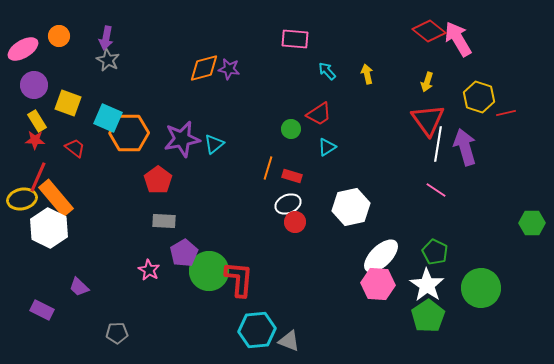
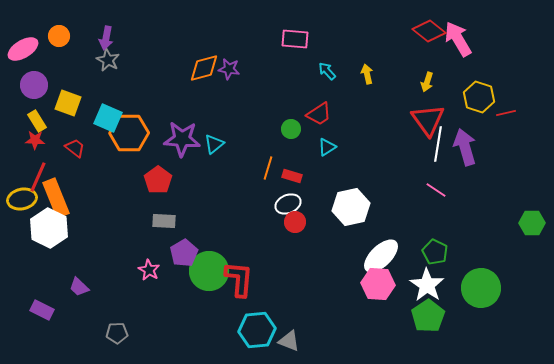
purple star at (182, 139): rotated 15 degrees clockwise
orange rectangle at (56, 198): rotated 18 degrees clockwise
